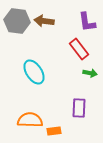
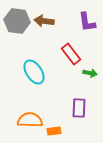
red rectangle: moved 8 px left, 5 px down
